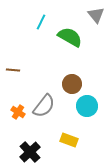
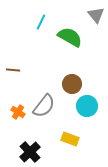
yellow rectangle: moved 1 px right, 1 px up
